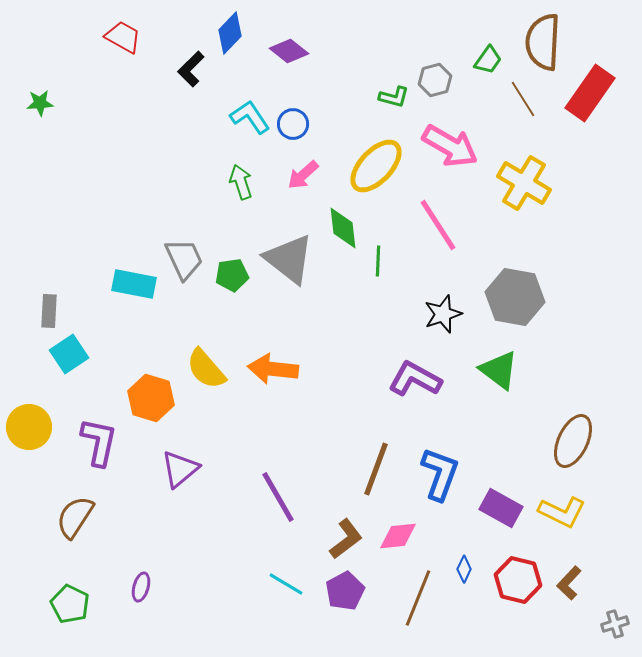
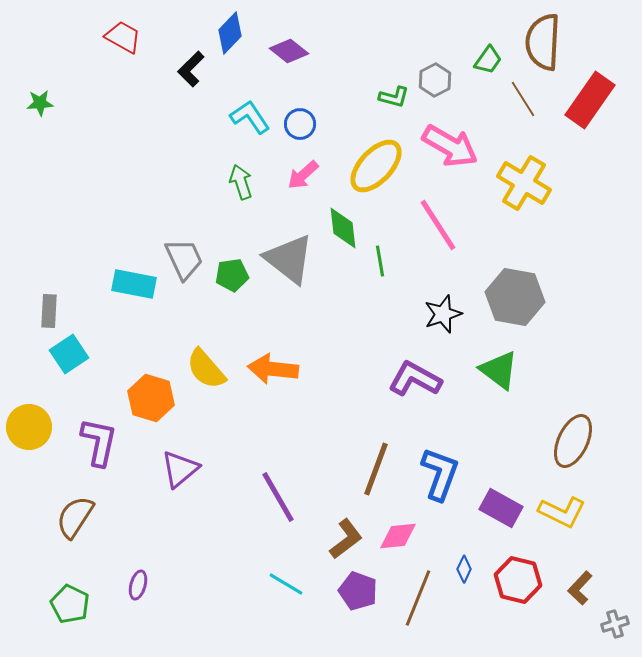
gray hexagon at (435, 80): rotated 12 degrees counterclockwise
red rectangle at (590, 93): moved 7 px down
blue circle at (293, 124): moved 7 px right
green line at (378, 261): moved 2 px right; rotated 12 degrees counterclockwise
brown L-shape at (569, 583): moved 11 px right, 5 px down
purple ellipse at (141, 587): moved 3 px left, 2 px up
purple pentagon at (345, 591): moved 13 px right; rotated 24 degrees counterclockwise
